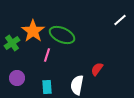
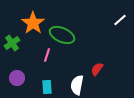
orange star: moved 8 px up
